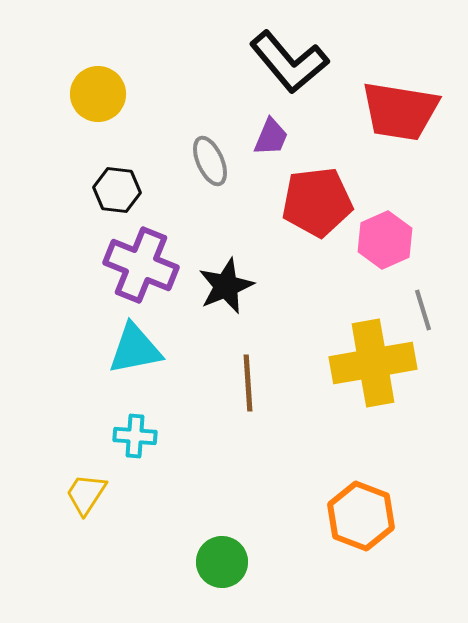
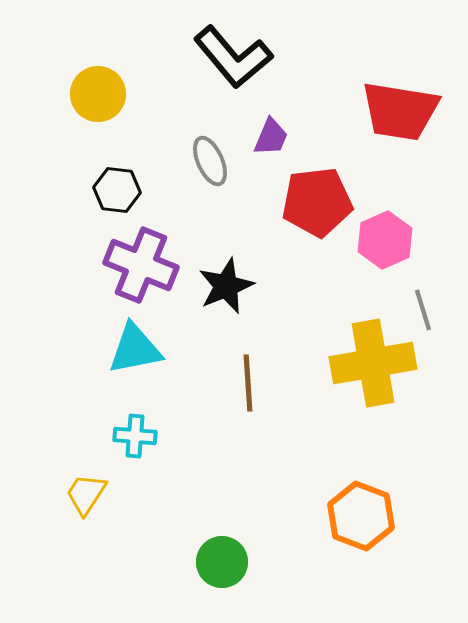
black L-shape: moved 56 px left, 5 px up
